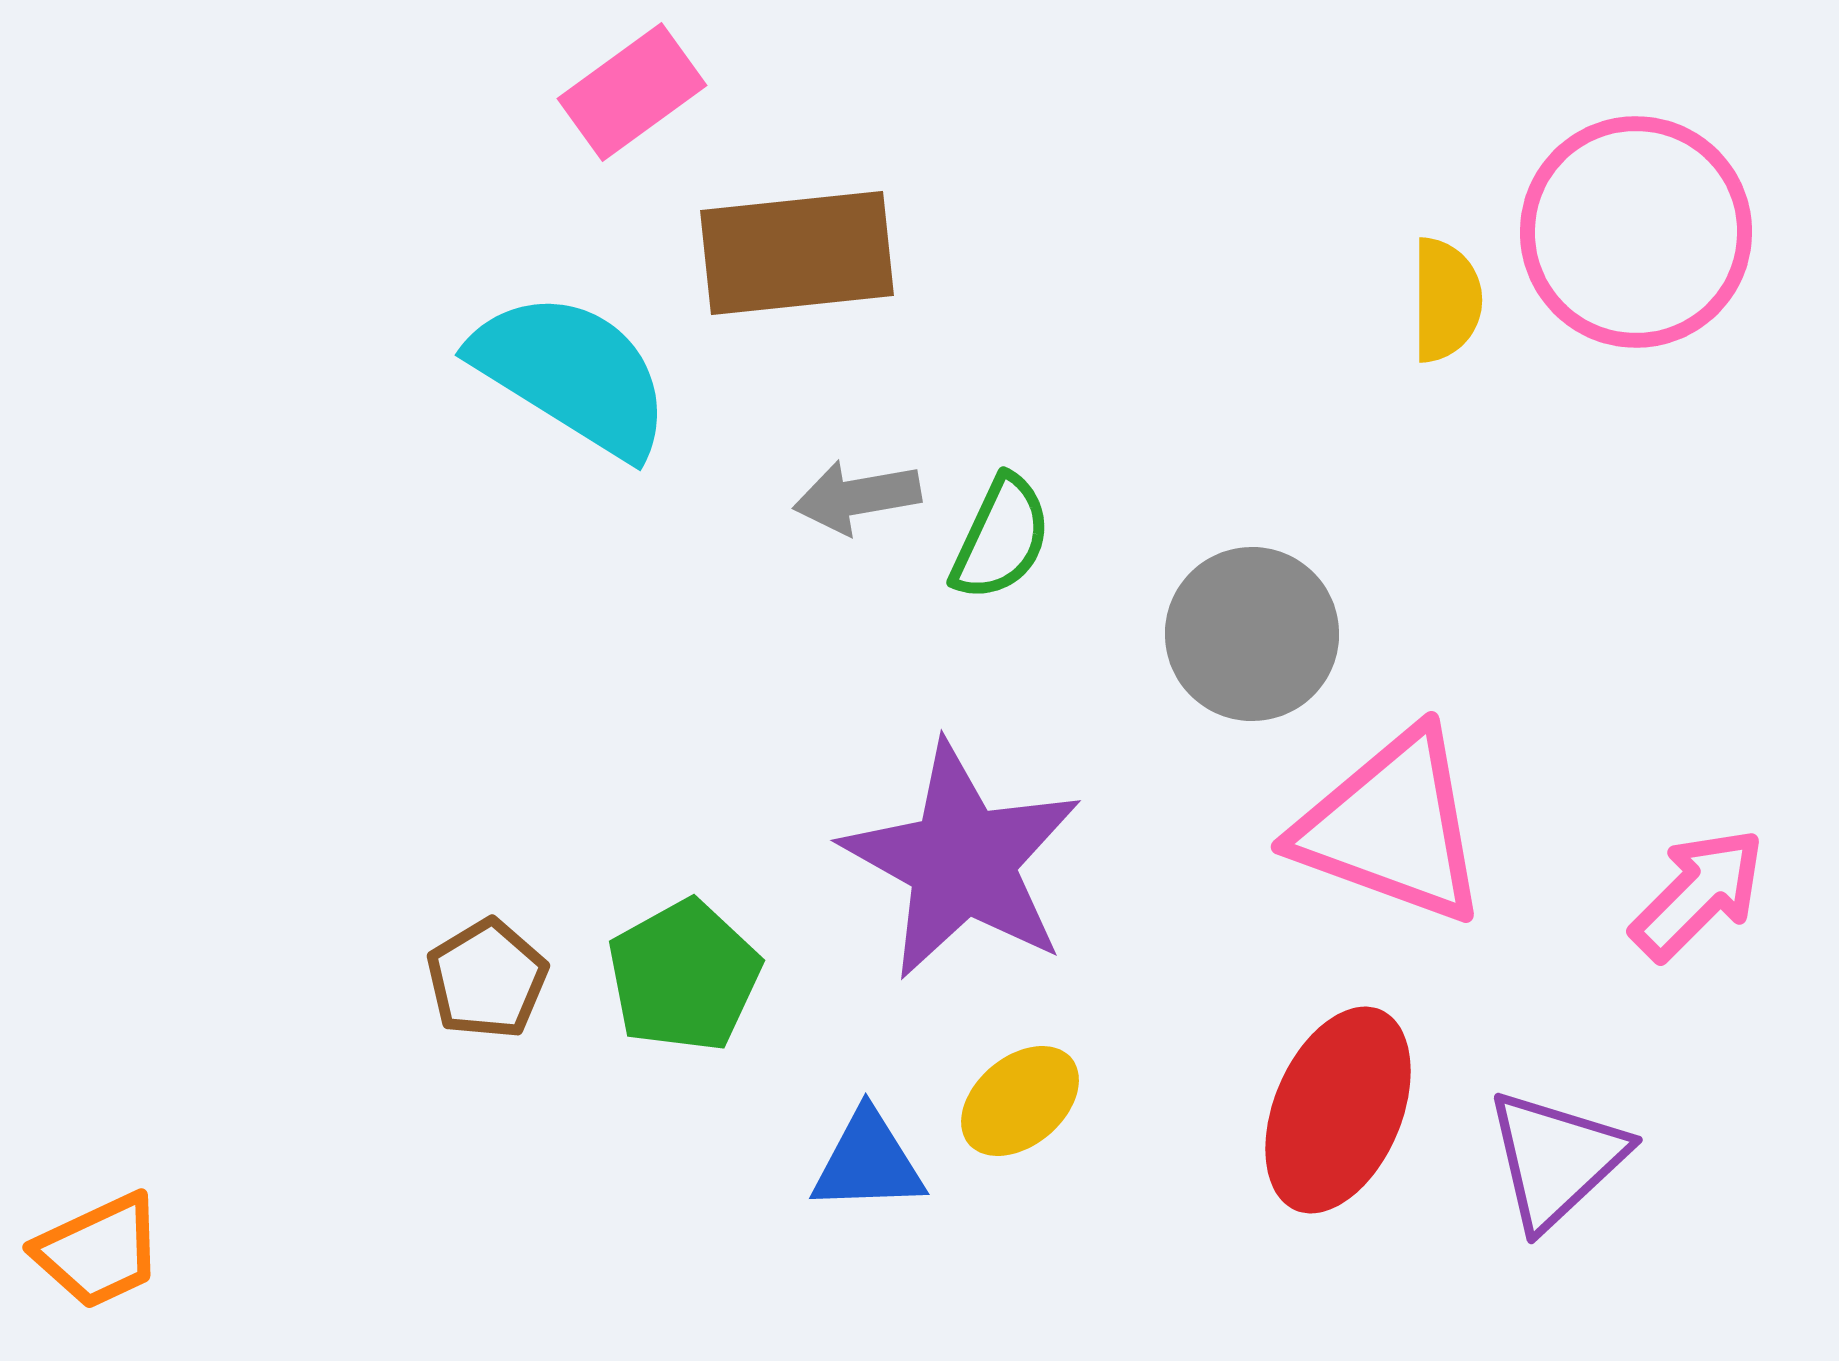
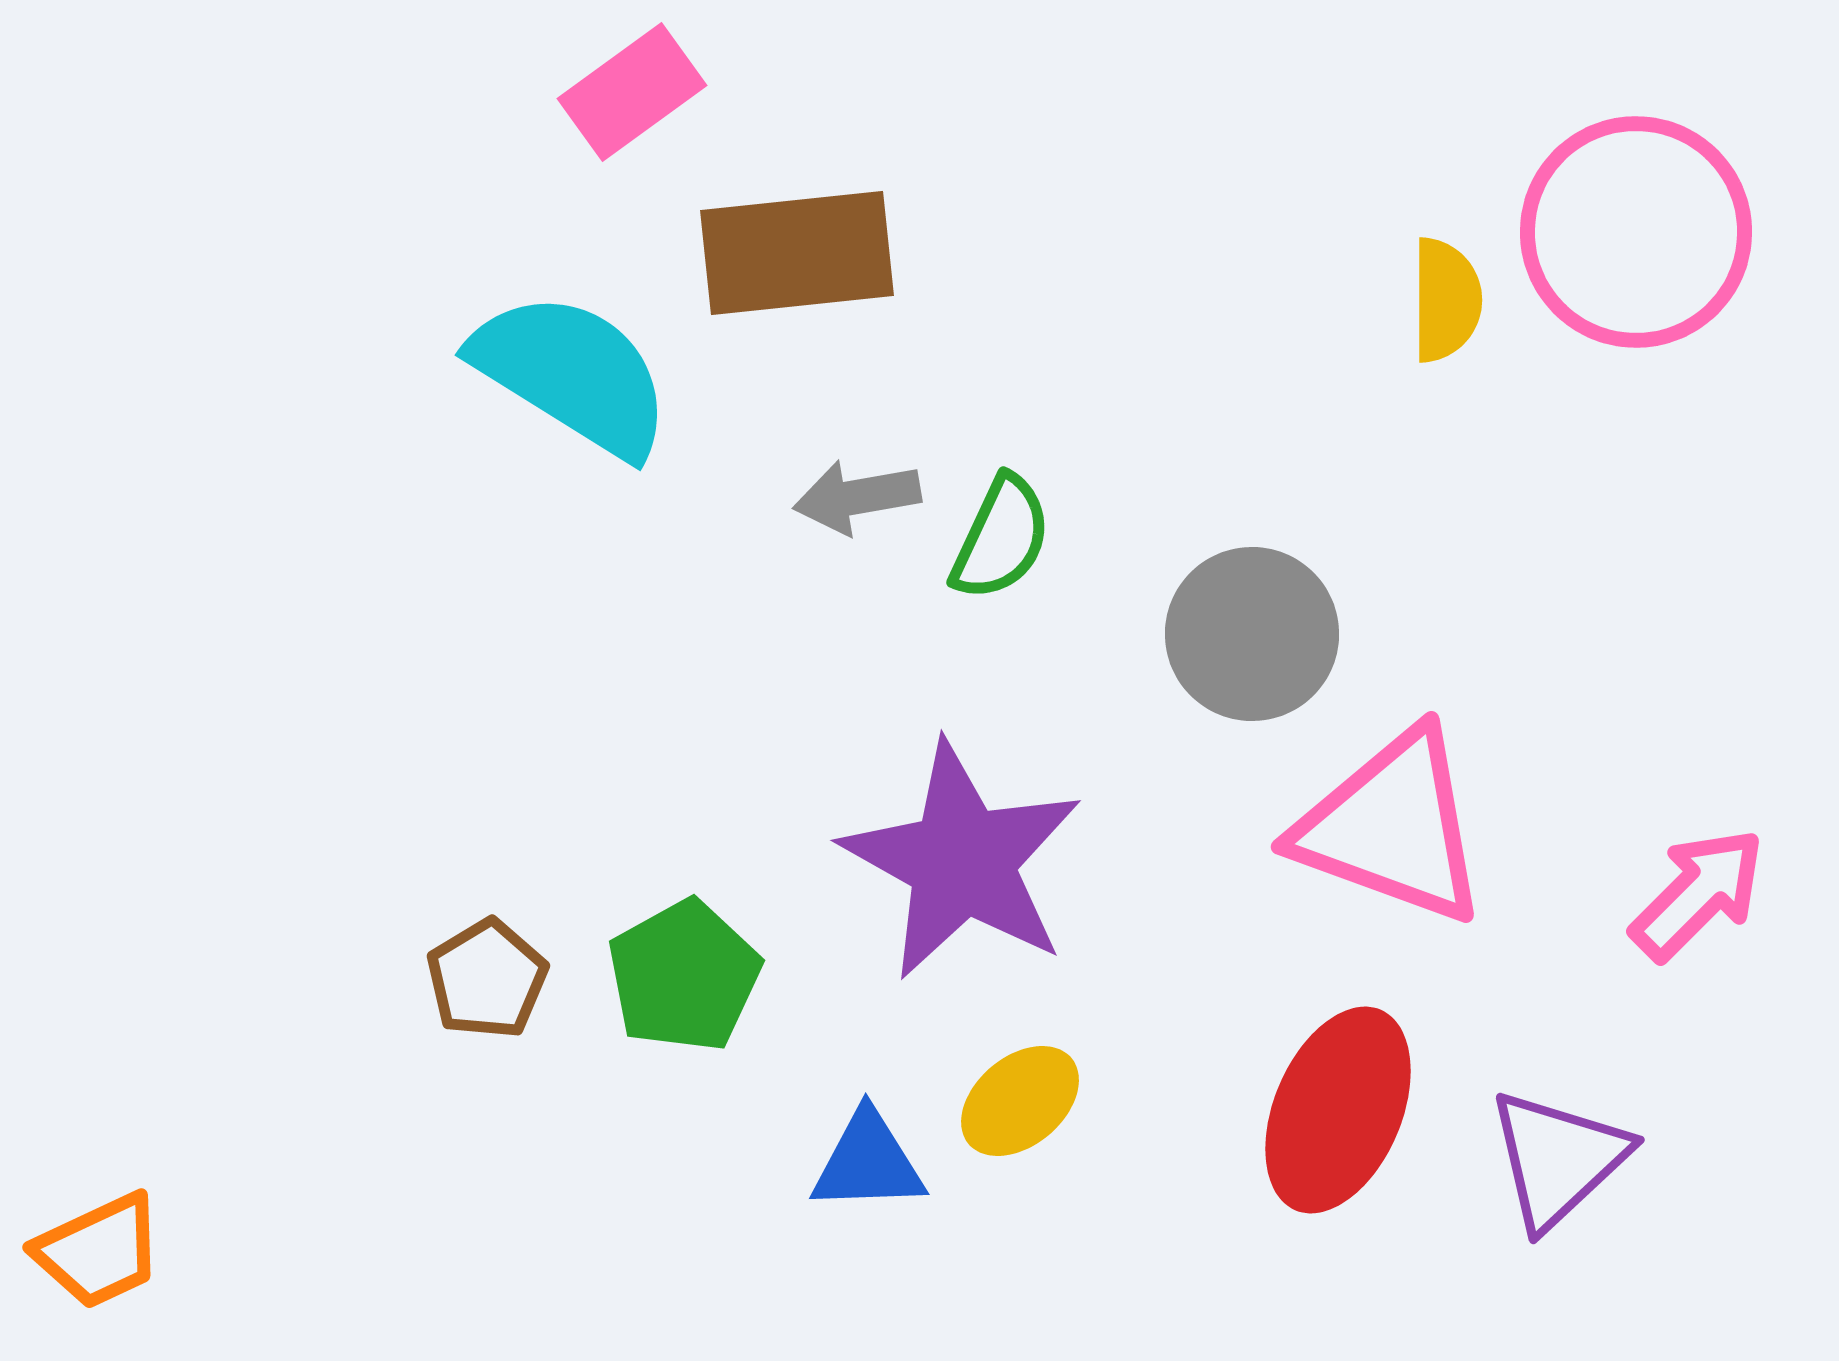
purple triangle: moved 2 px right
